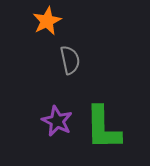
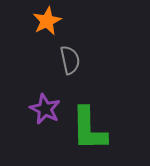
purple star: moved 12 px left, 12 px up
green L-shape: moved 14 px left, 1 px down
